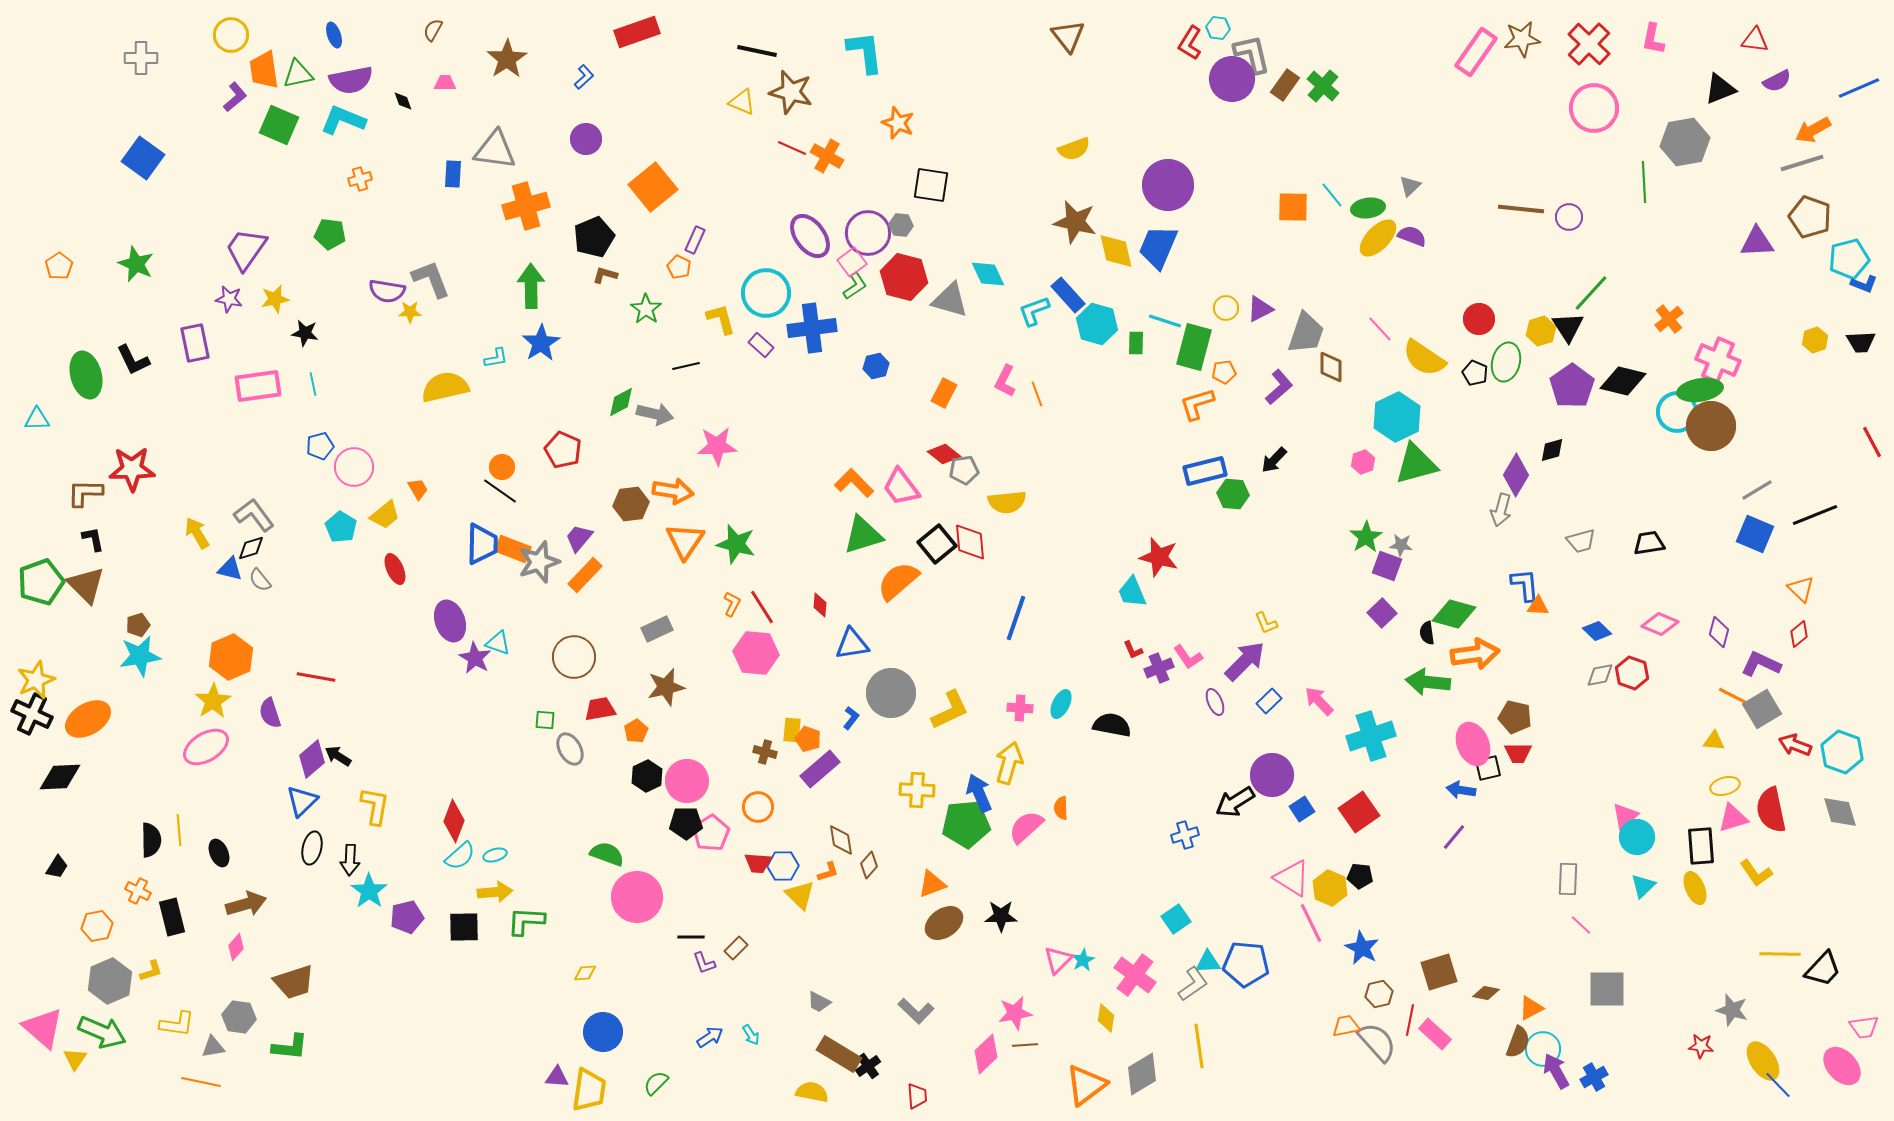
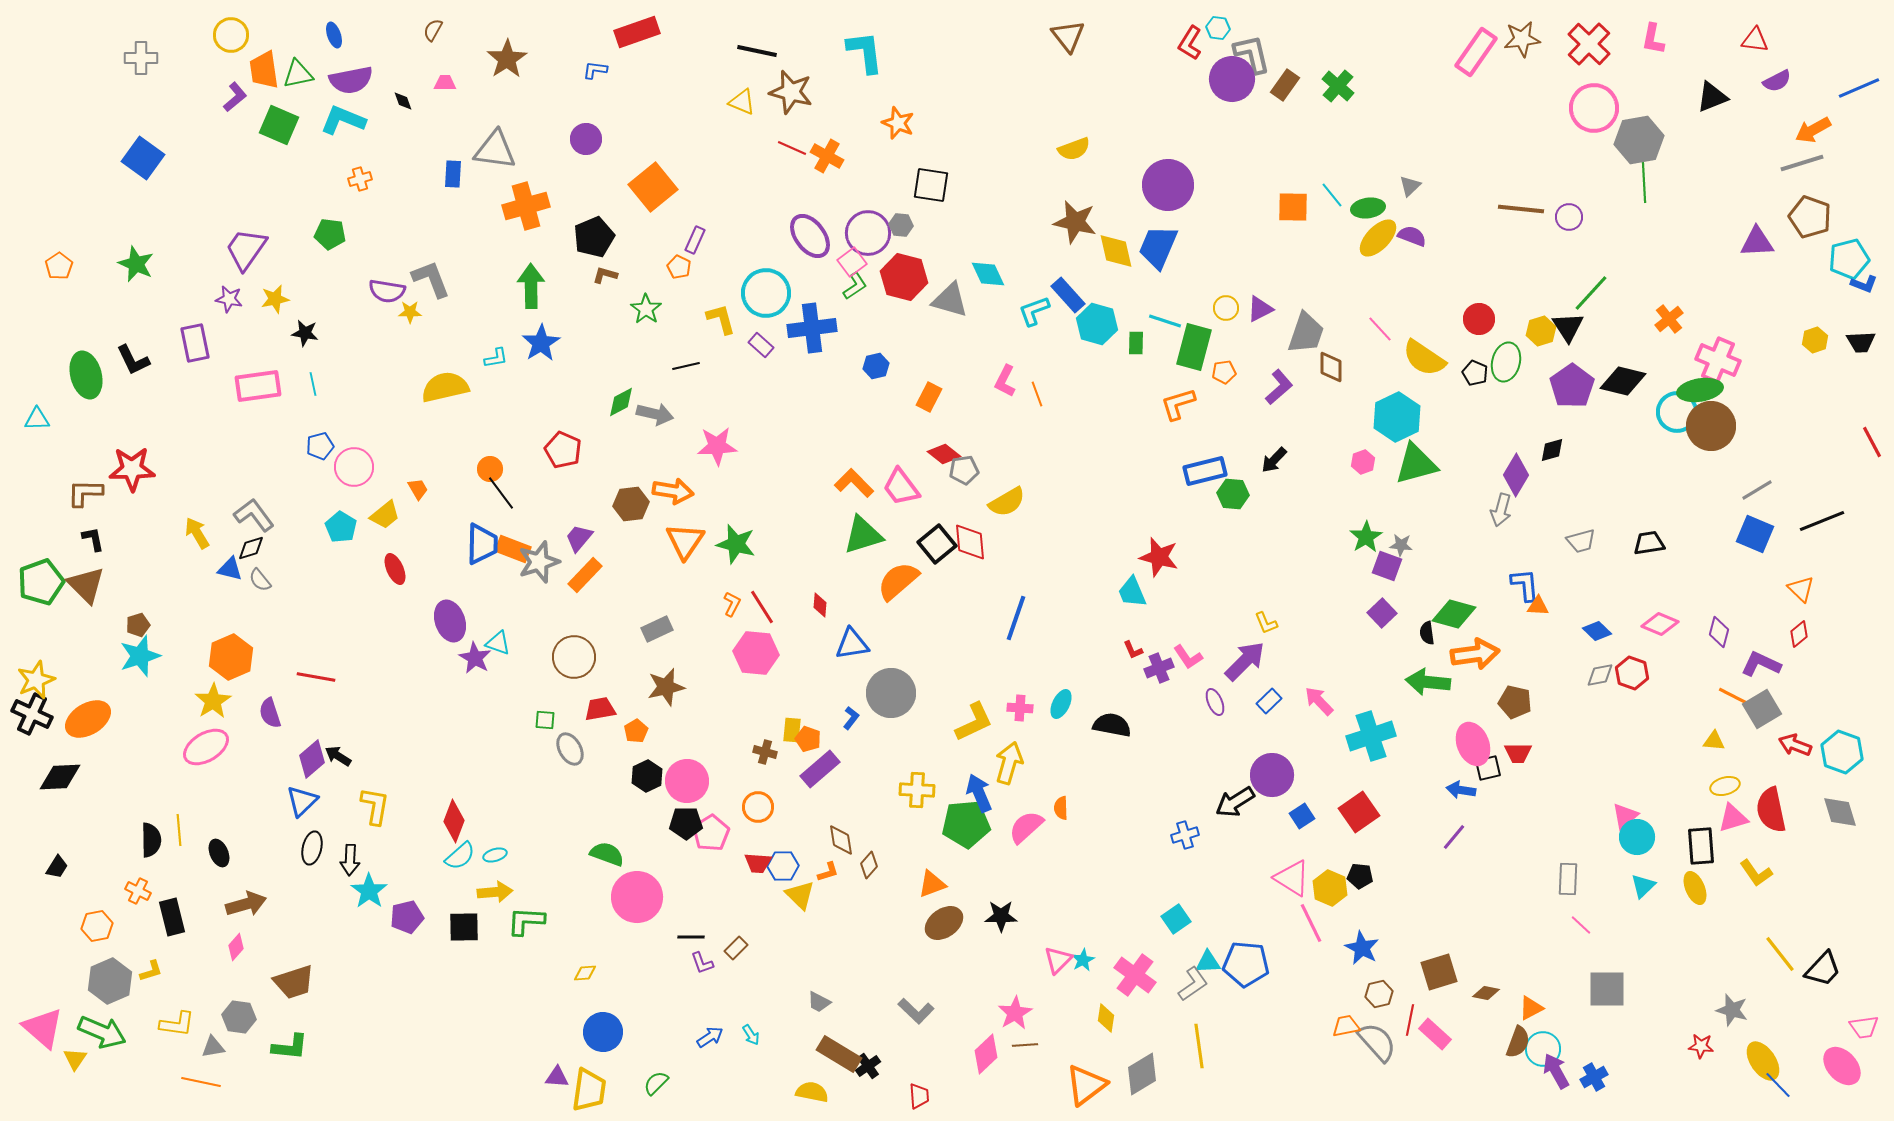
blue L-shape at (584, 77): moved 11 px right, 7 px up; rotated 130 degrees counterclockwise
green cross at (1323, 86): moved 15 px right
black triangle at (1720, 89): moved 8 px left, 8 px down
gray hexagon at (1685, 142): moved 46 px left, 2 px up
orange rectangle at (944, 393): moved 15 px left, 4 px down
orange L-shape at (1197, 404): moved 19 px left
orange circle at (502, 467): moved 12 px left, 2 px down
black line at (500, 491): moved 1 px right, 2 px down; rotated 18 degrees clockwise
yellow semicircle at (1007, 502): rotated 24 degrees counterclockwise
black line at (1815, 515): moved 7 px right, 6 px down
cyan star at (140, 656): rotated 9 degrees counterclockwise
yellow L-shape at (950, 710): moved 24 px right, 12 px down
brown pentagon at (1515, 717): moved 15 px up
blue square at (1302, 809): moved 7 px down
yellow line at (1780, 954): rotated 51 degrees clockwise
purple L-shape at (704, 963): moved 2 px left
pink star at (1015, 1013): rotated 20 degrees counterclockwise
red trapezoid at (917, 1096): moved 2 px right
